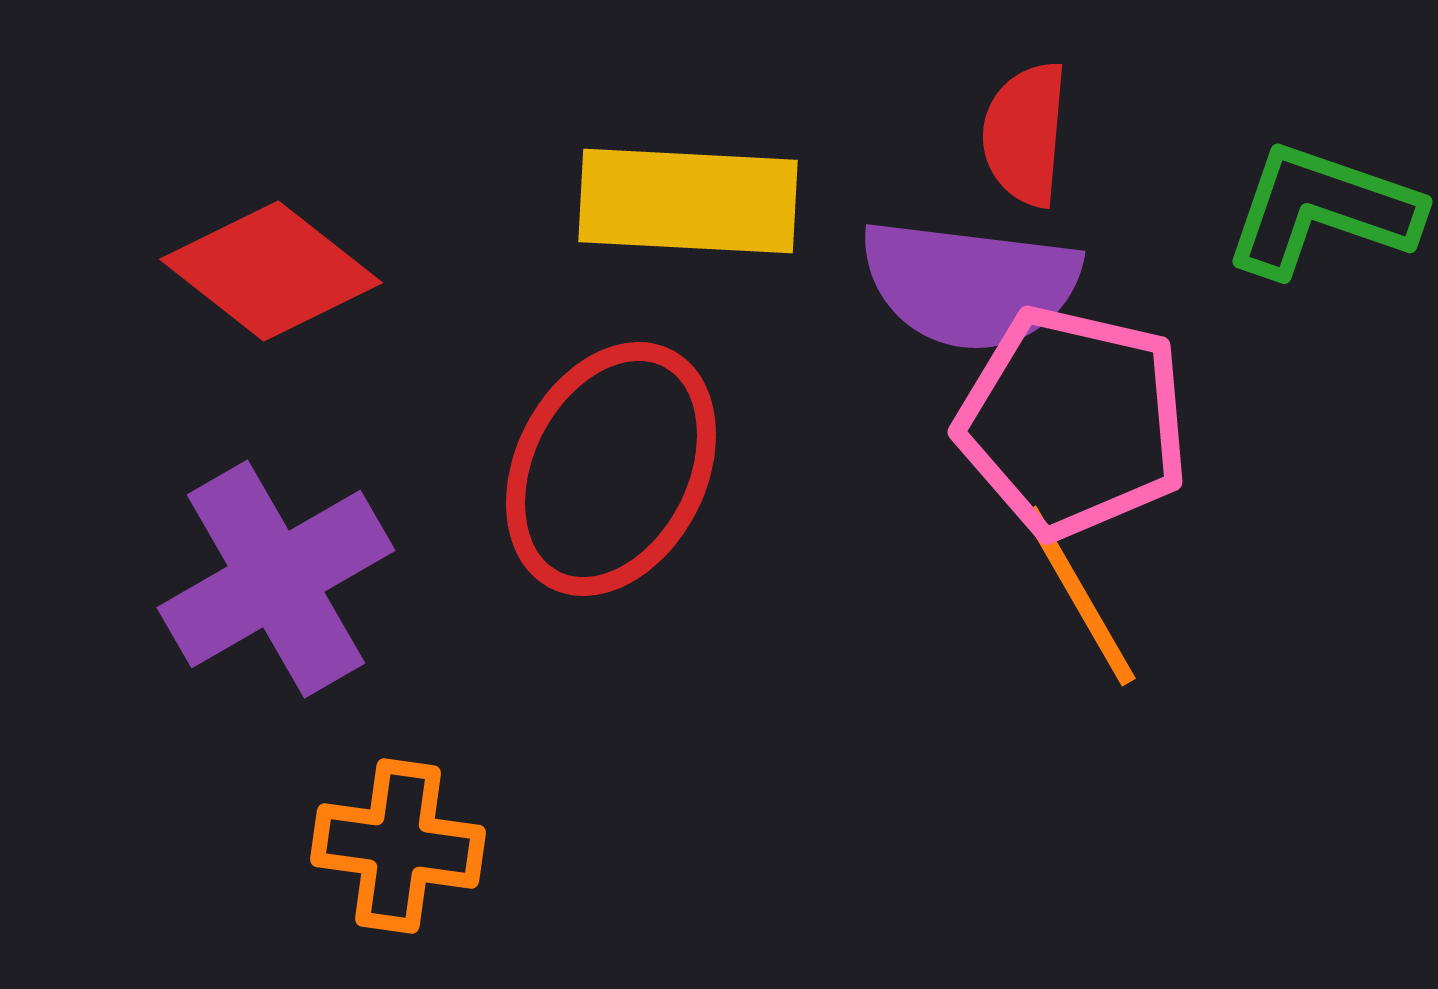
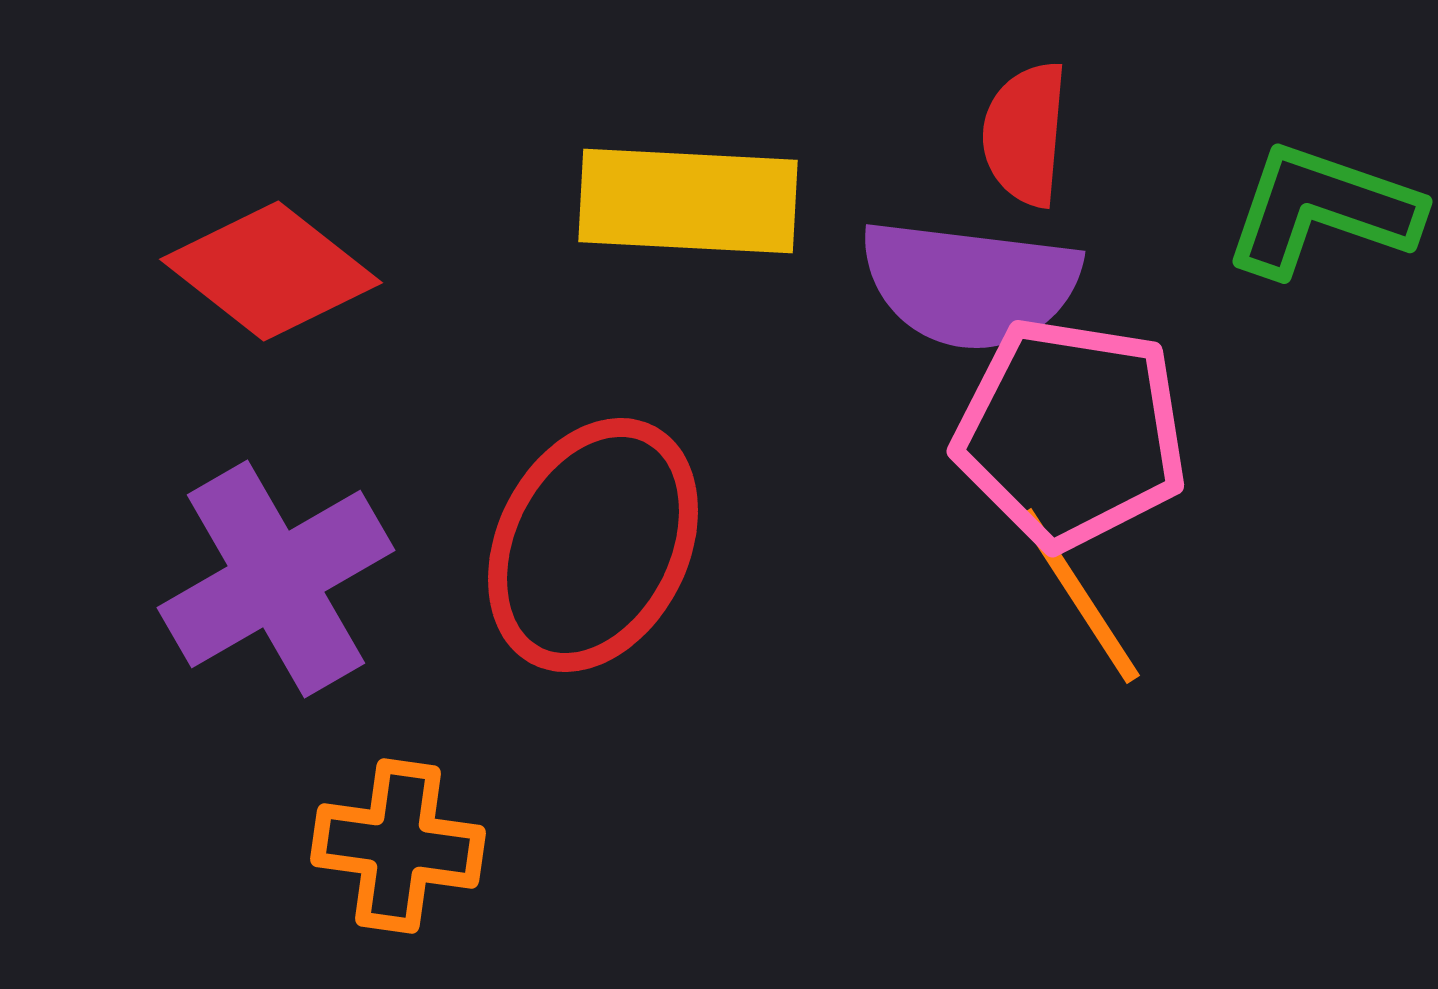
pink pentagon: moved 2 px left, 11 px down; rotated 4 degrees counterclockwise
red ellipse: moved 18 px left, 76 px down
orange line: rotated 3 degrees counterclockwise
